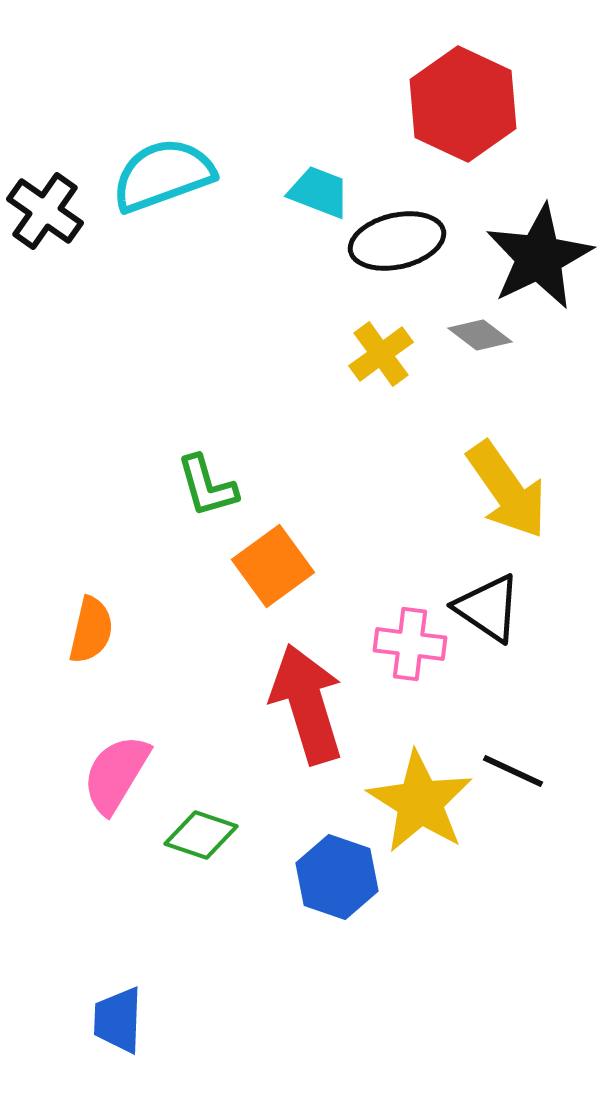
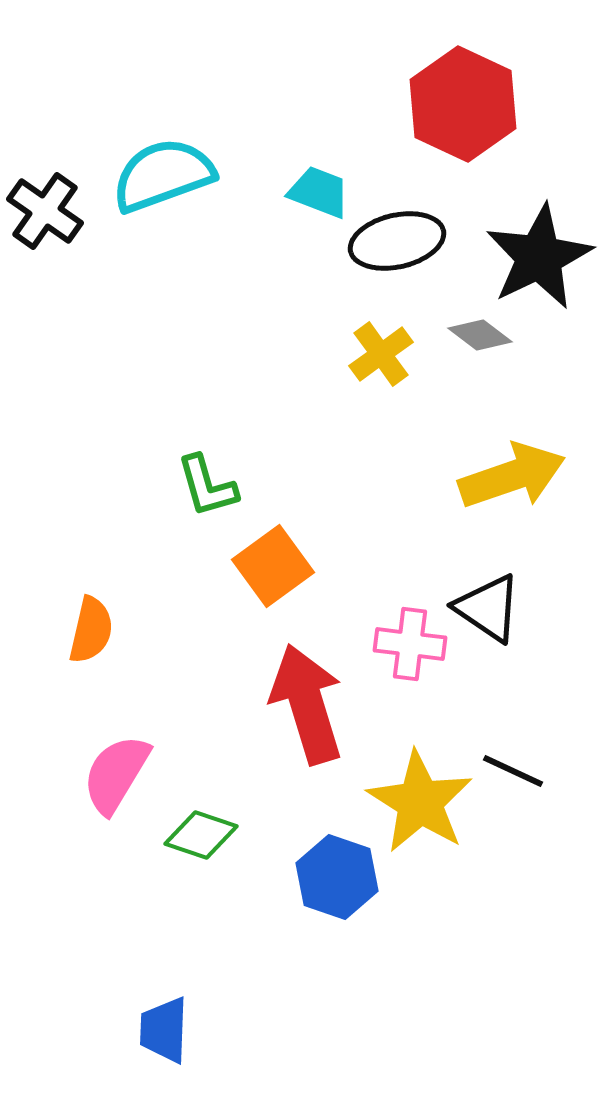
yellow arrow: moved 5 px right, 14 px up; rotated 74 degrees counterclockwise
blue trapezoid: moved 46 px right, 10 px down
